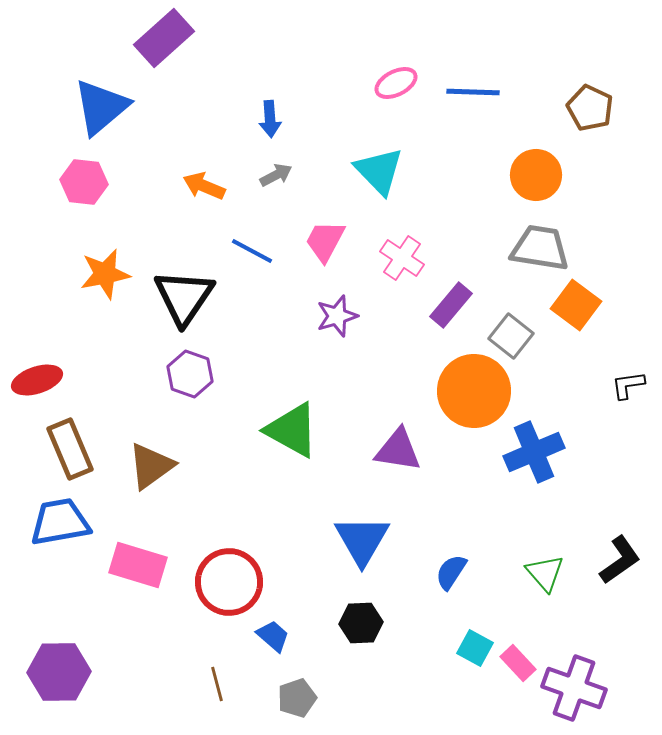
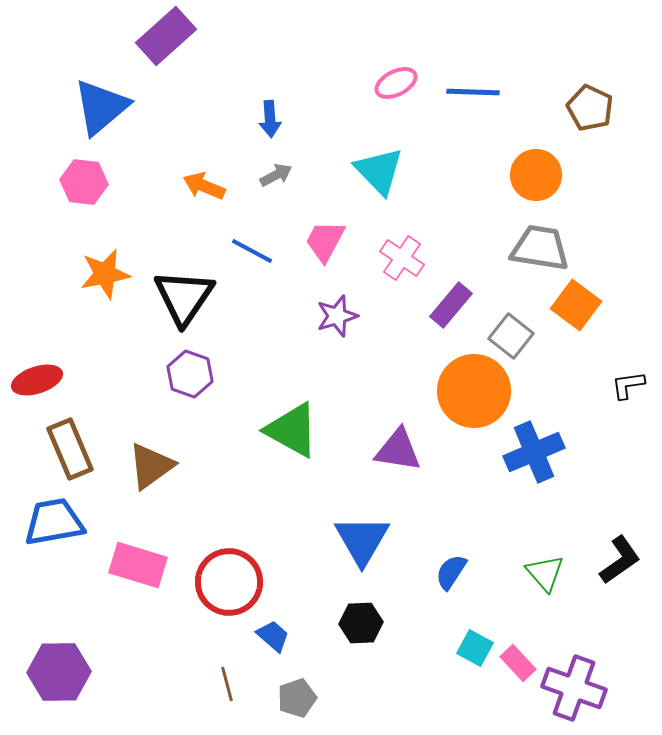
purple rectangle at (164, 38): moved 2 px right, 2 px up
blue trapezoid at (60, 522): moved 6 px left
brown line at (217, 684): moved 10 px right
